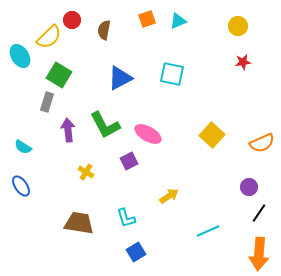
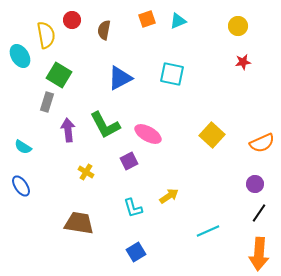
yellow semicircle: moved 3 px left, 2 px up; rotated 56 degrees counterclockwise
purple circle: moved 6 px right, 3 px up
cyan L-shape: moved 7 px right, 10 px up
